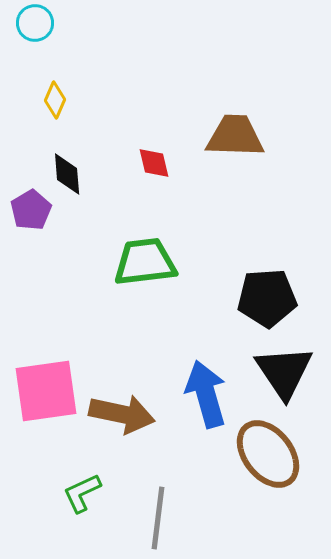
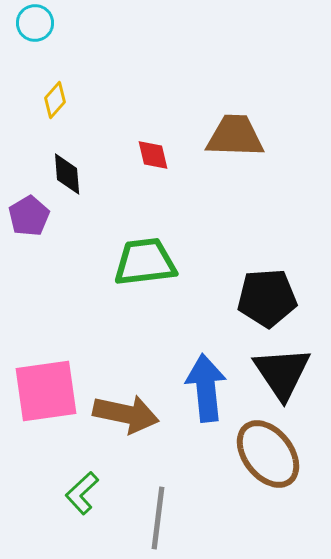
yellow diamond: rotated 18 degrees clockwise
red diamond: moved 1 px left, 8 px up
purple pentagon: moved 2 px left, 6 px down
black triangle: moved 2 px left, 1 px down
blue arrow: moved 6 px up; rotated 10 degrees clockwise
brown arrow: moved 4 px right
green L-shape: rotated 18 degrees counterclockwise
